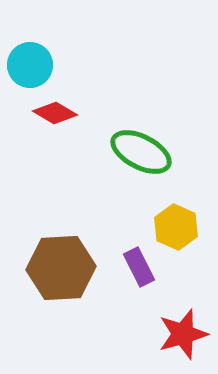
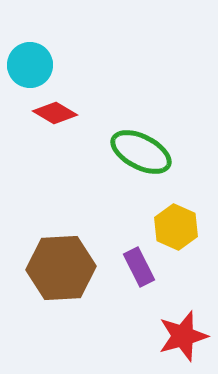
red star: moved 2 px down
